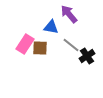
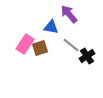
brown square: rotated 21 degrees counterclockwise
